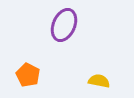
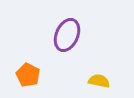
purple ellipse: moved 3 px right, 10 px down
